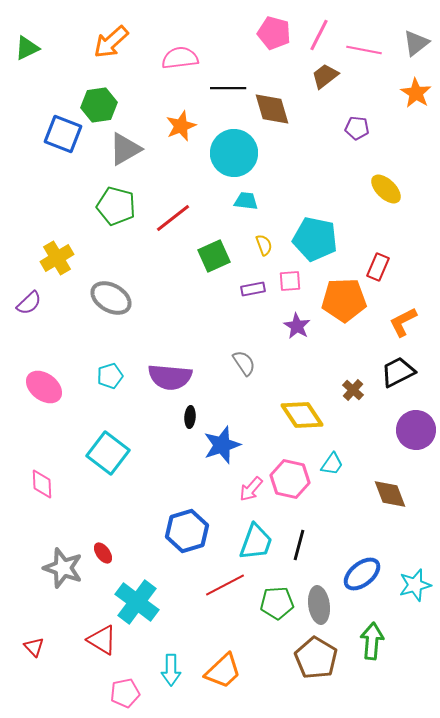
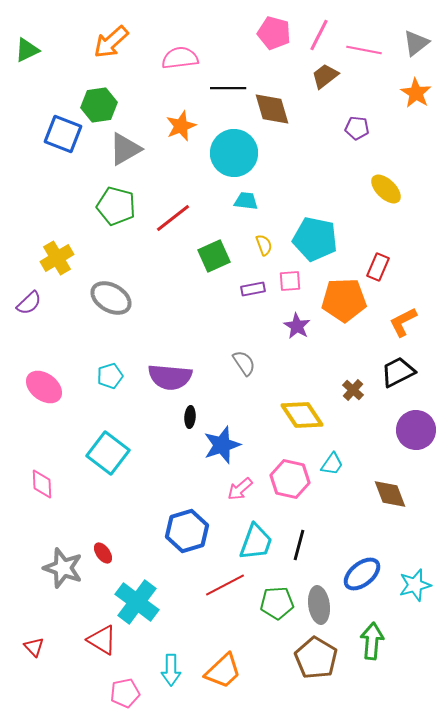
green triangle at (27, 48): moved 2 px down
pink arrow at (251, 489): moved 11 px left; rotated 8 degrees clockwise
